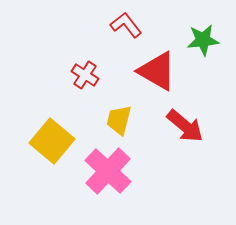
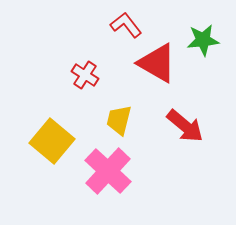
red triangle: moved 8 px up
